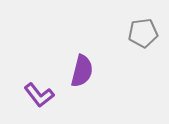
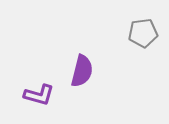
purple L-shape: rotated 36 degrees counterclockwise
